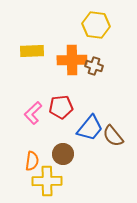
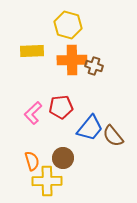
yellow hexagon: moved 28 px left; rotated 8 degrees clockwise
brown circle: moved 4 px down
orange semicircle: rotated 24 degrees counterclockwise
